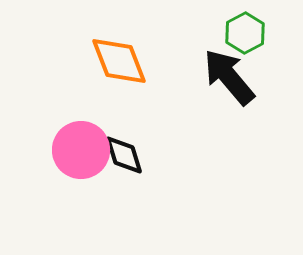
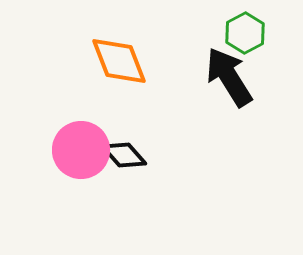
black arrow: rotated 8 degrees clockwise
black diamond: rotated 24 degrees counterclockwise
